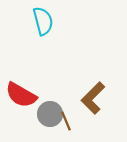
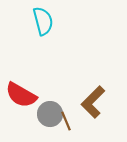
brown L-shape: moved 4 px down
